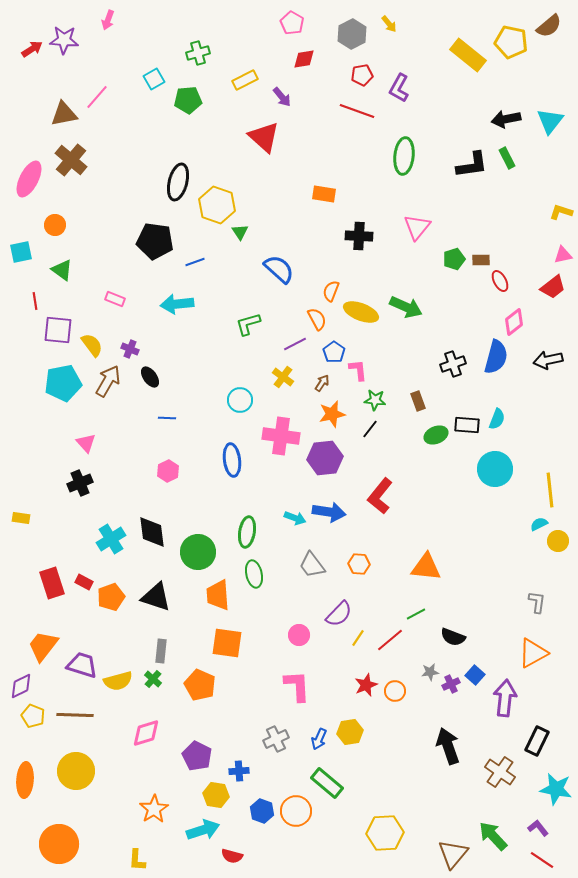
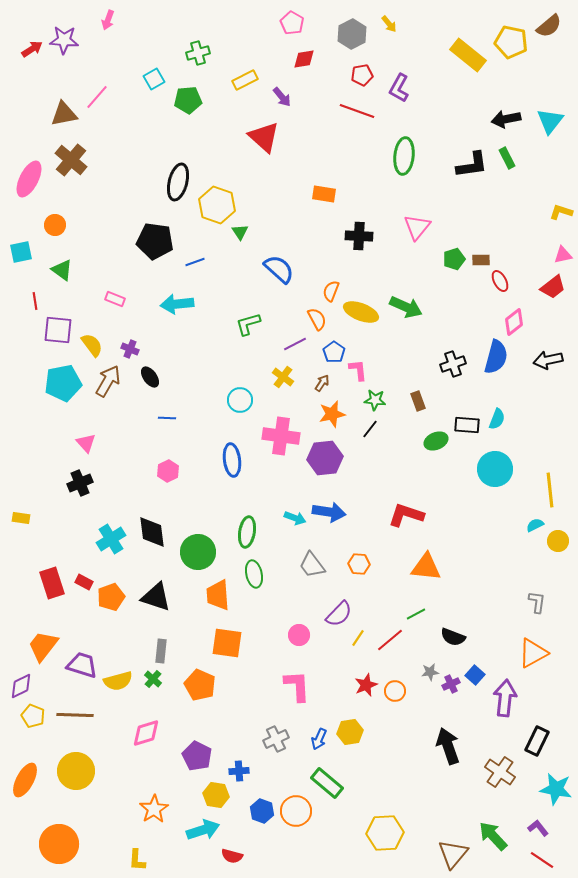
green ellipse at (436, 435): moved 6 px down
red L-shape at (380, 496): moved 26 px right, 19 px down; rotated 69 degrees clockwise
cyan semicircle at (539, 524): moved 4 px left, 1 px down
orange ellipse at (25, 780): rotated 24 degrees clockwise
